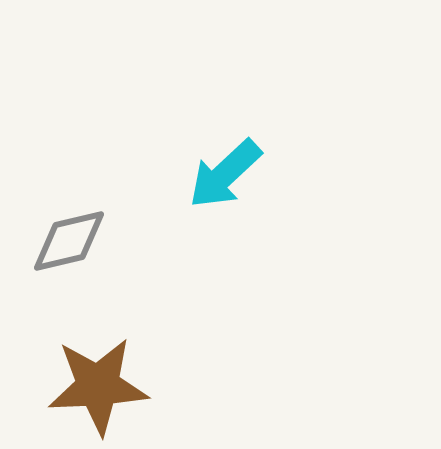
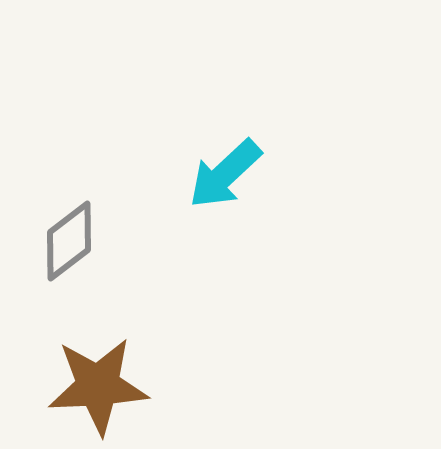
gray diamond: rotated 24 degrees counterclockwise
